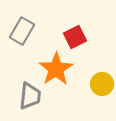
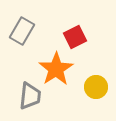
yellow circle: moved 6 px left, 3 px down
